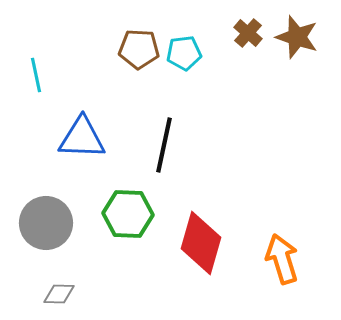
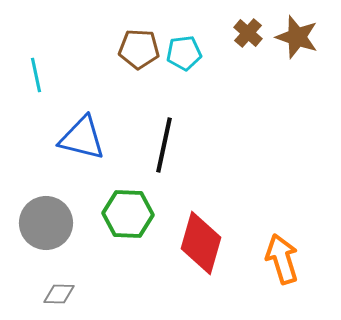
blue triangle: rotated 12 degrees clockwise
